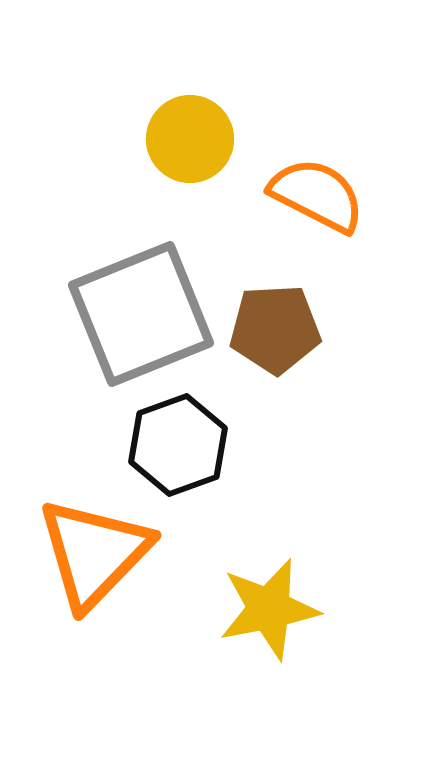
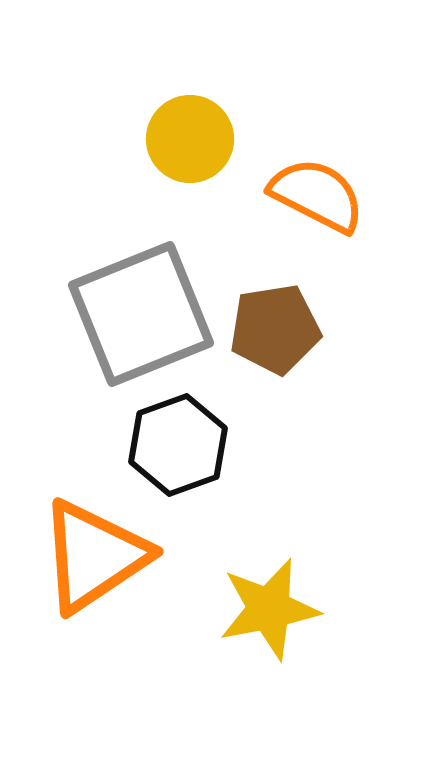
brown pentagon: rotated 6 degrees counterclockwise
orange triangle: moved 3 px down; rotated 12 degrees clockwise
